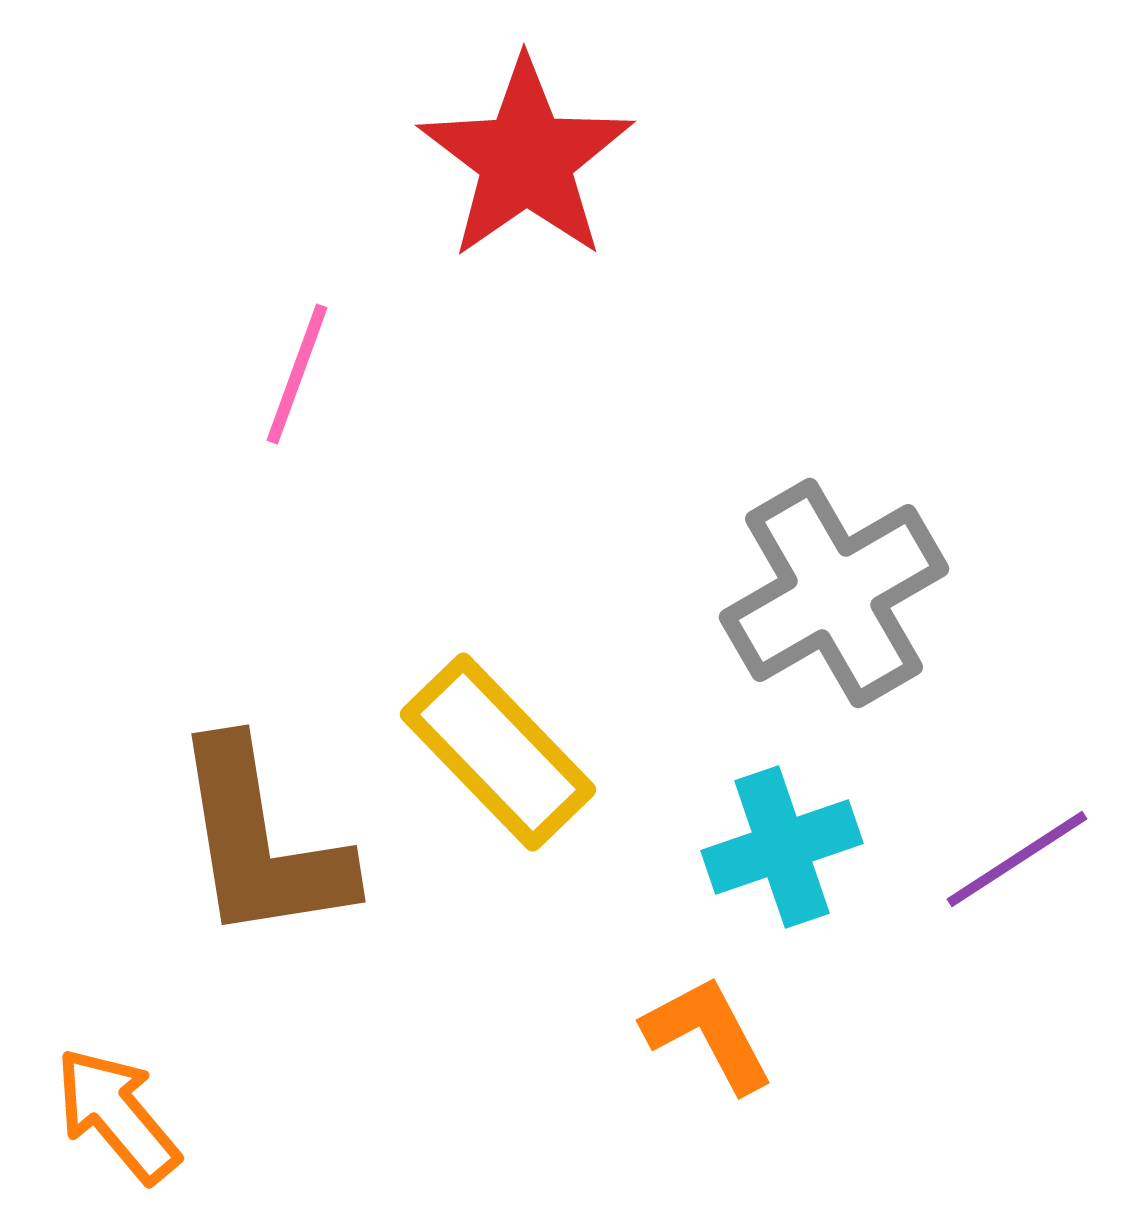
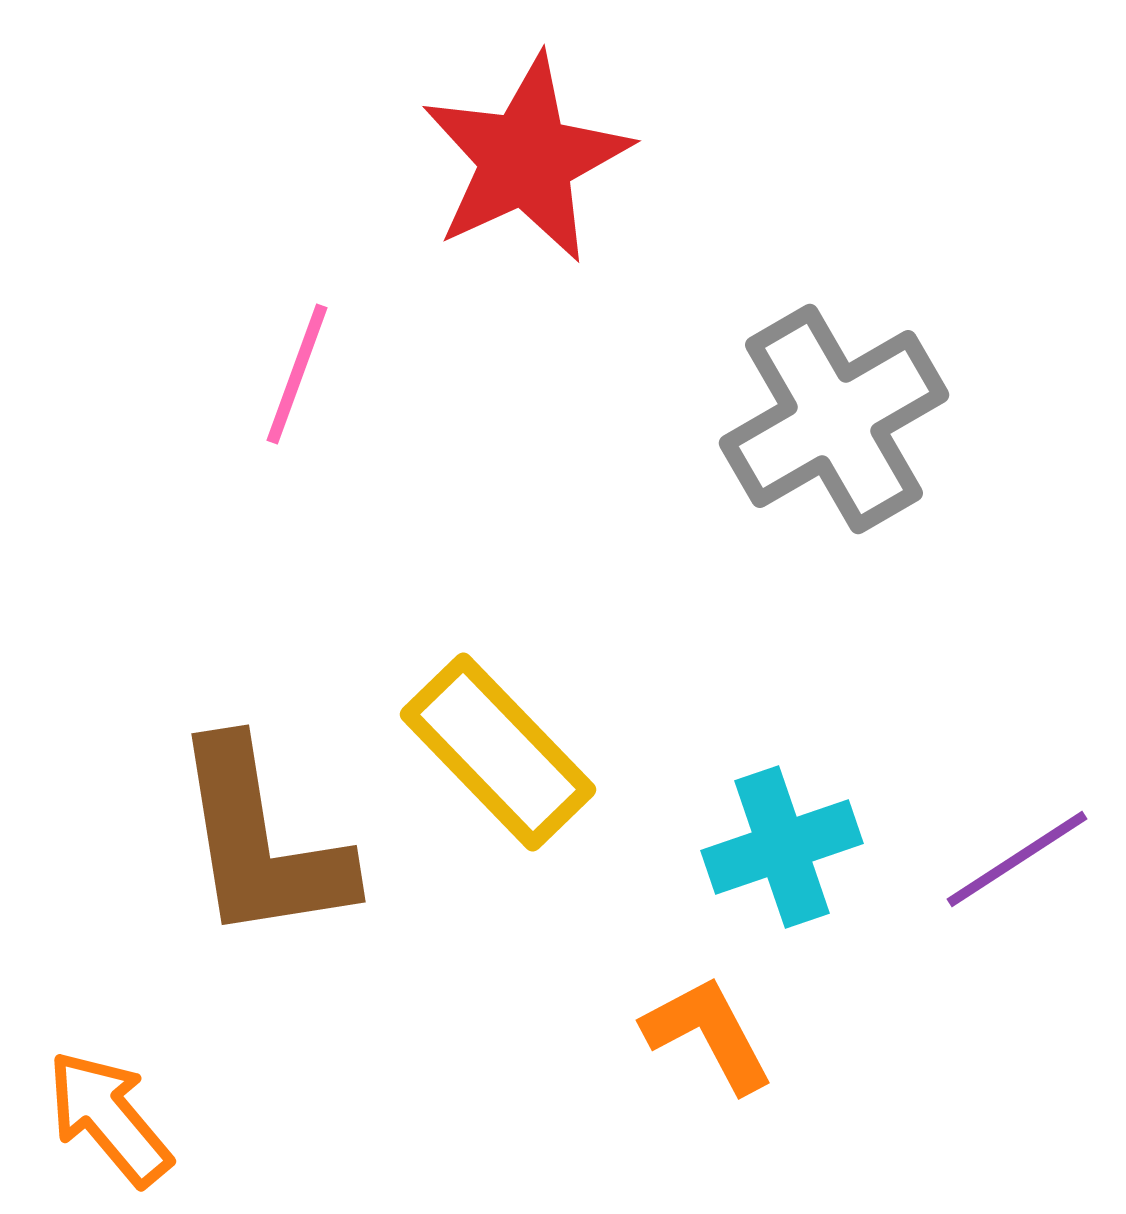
red star: rotated 10 degrees clockwise
gray cross: moved 174 px up
orange arrow: moved 8 px left, 3 px down
